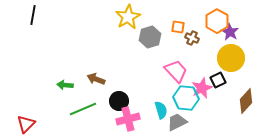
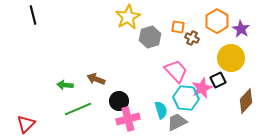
black line: rotated 24 degrees counterclockwise
purple star: moved 11 px right, 3 px up
green line: moved 5 px left
